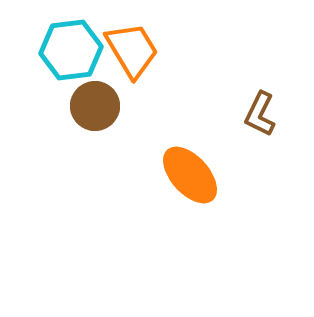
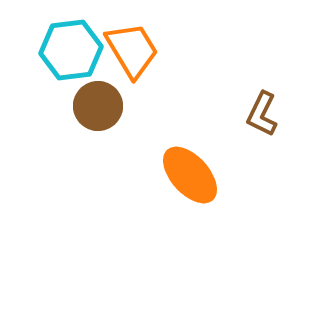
brown circle: moved 3 px right
brown L-shape: moved 2 px right
